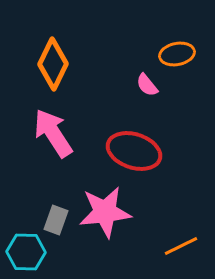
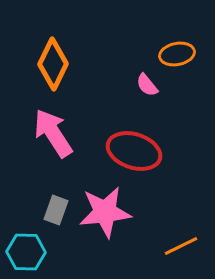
gray rectangle: moved 10 px up
